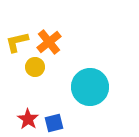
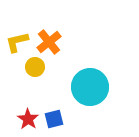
blue square: moved 4 px up
